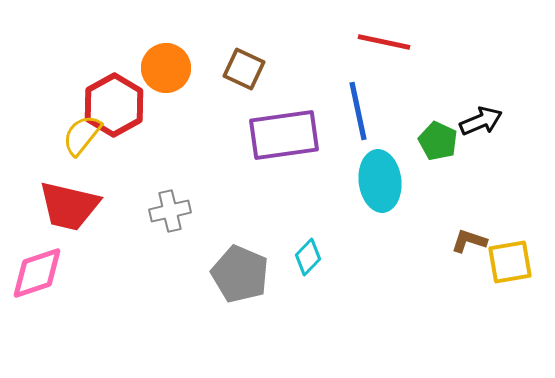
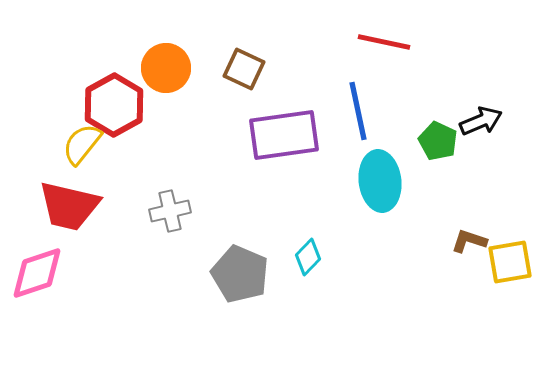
yellow semicircle: moved 9 px down
